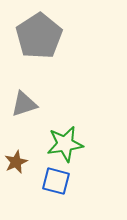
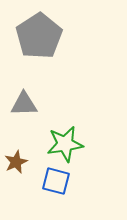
gray triangle: rotated 16 degrees clockwise
